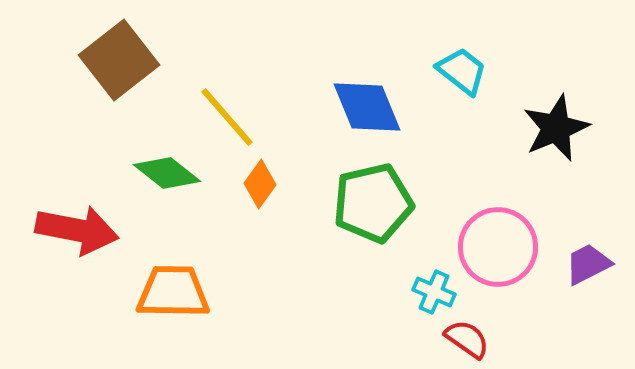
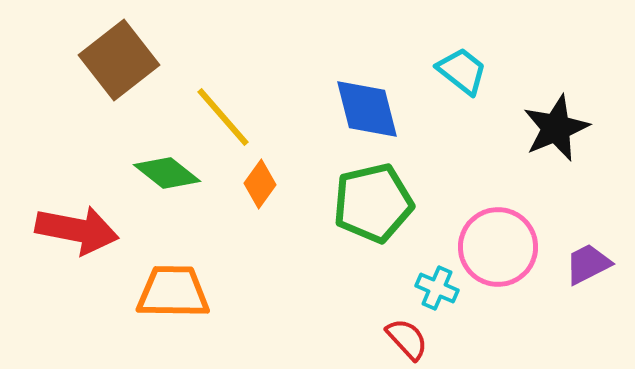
blue diamond: moved 2 px down; rotated 8 degrees clockwise
yellow line: moved 4 px left
cyan cross: moved 3 px right, 4 px up
red semicircle: moved 60 px left; rotated 12 degrees clockwise
